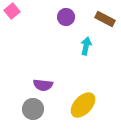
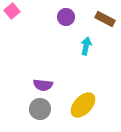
gray circle: moved 7 px right
